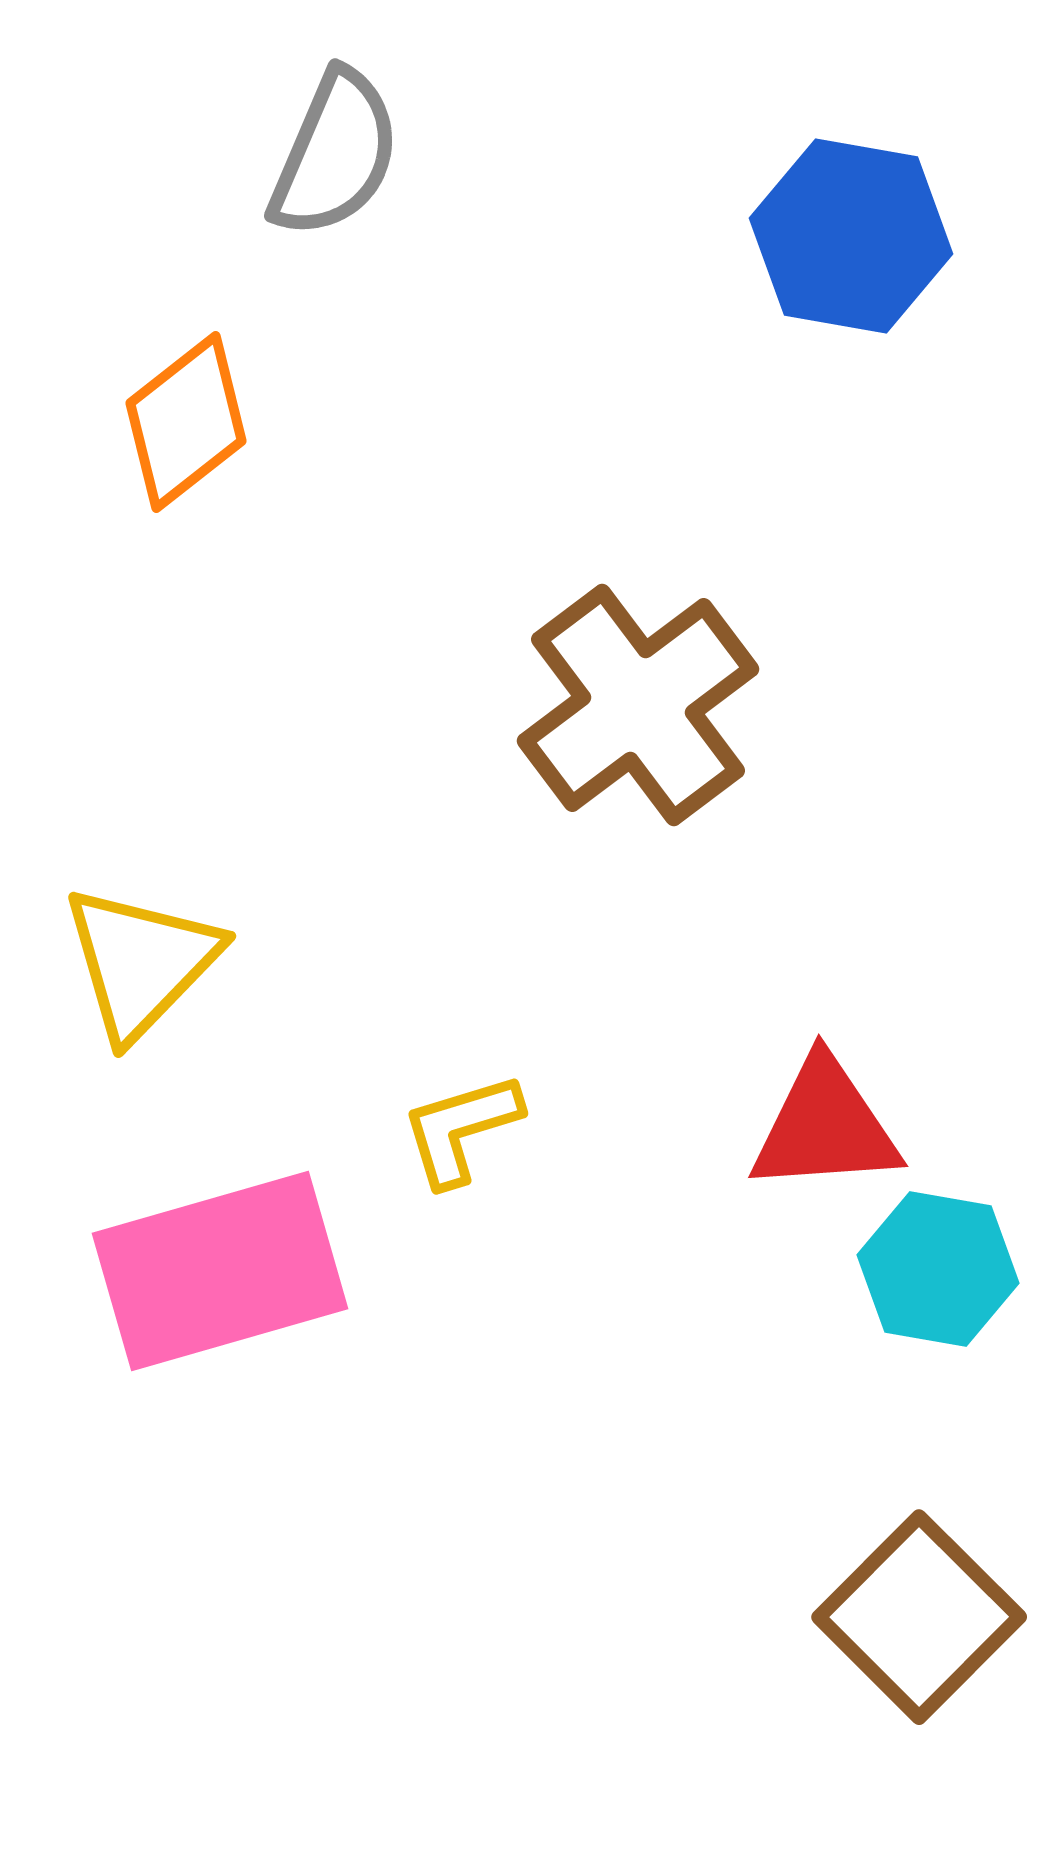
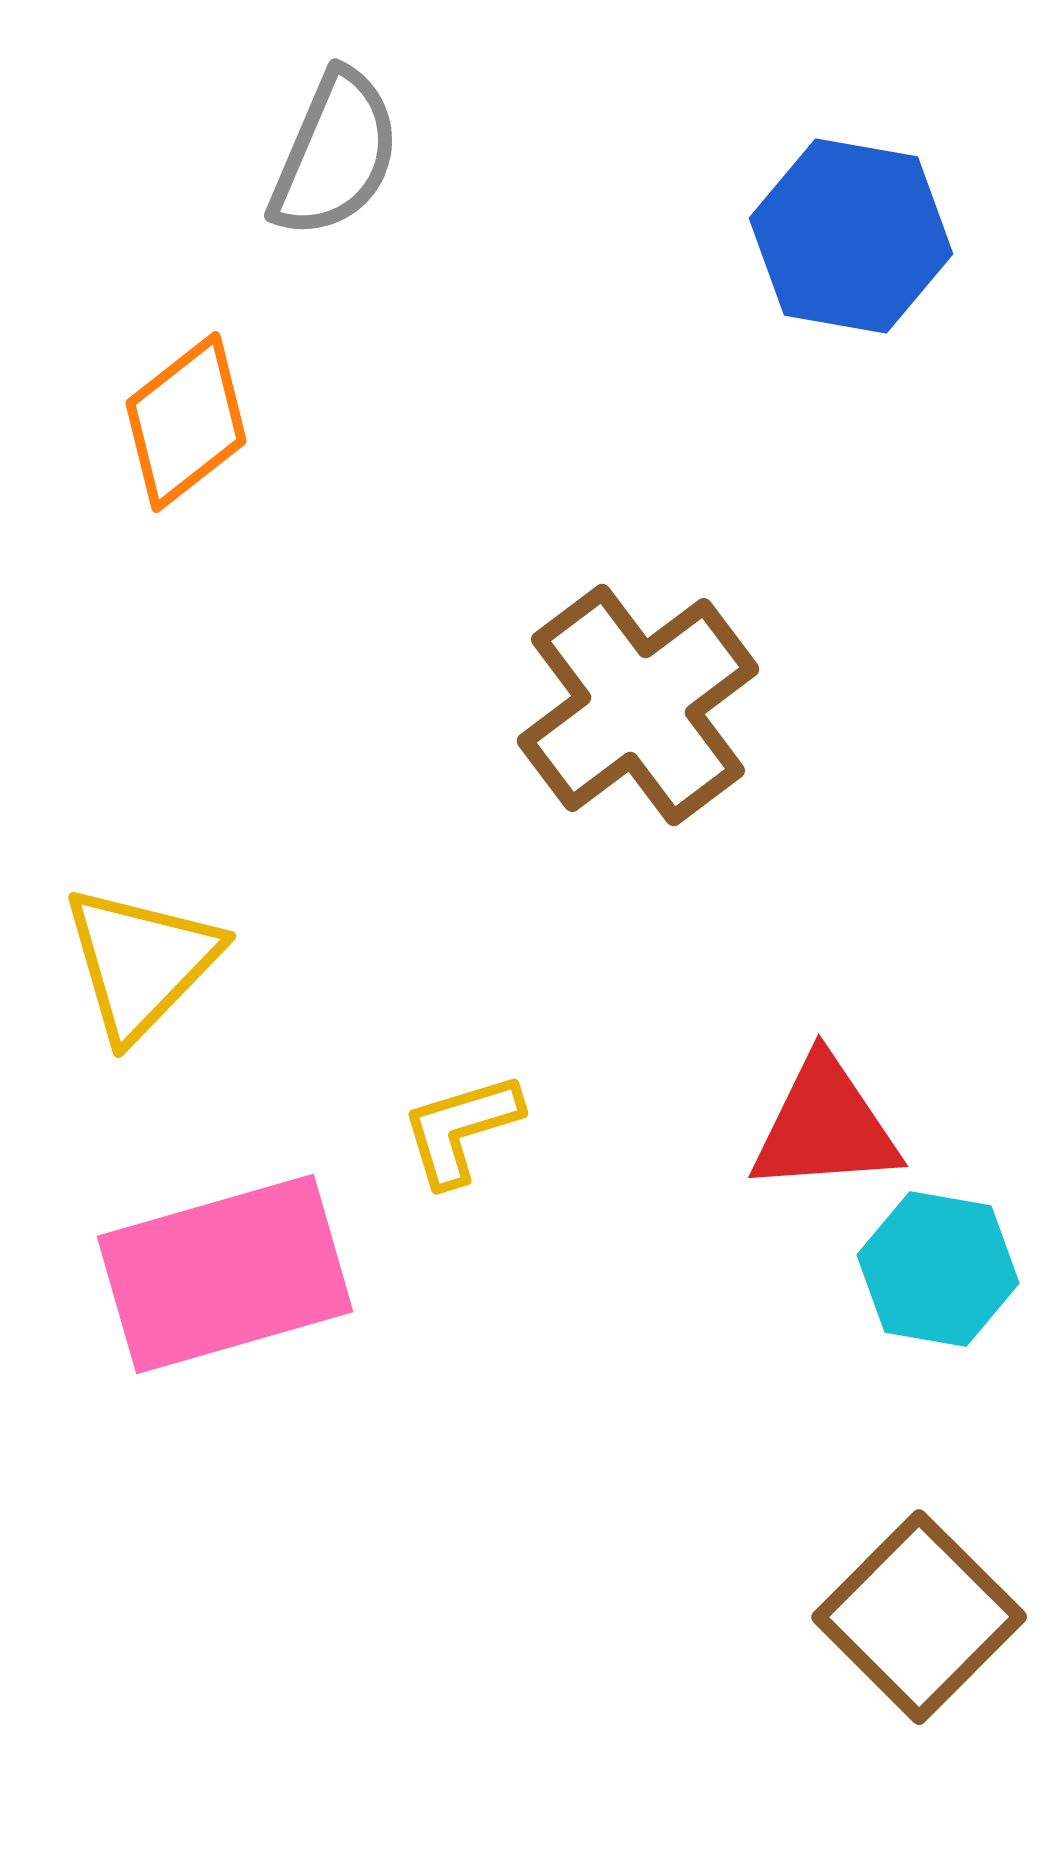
pink rectangle: moved 5 px right, 3 px down
